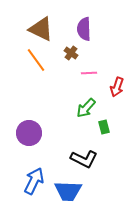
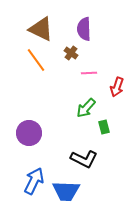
blue trapezoid: moved 2 px left
